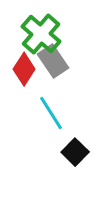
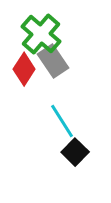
cyan line: moved 11 px right, 8 px down
